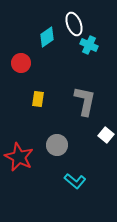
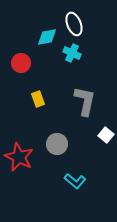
cyan diamond: rotated 25 degrees clockwise
cyan cross: moved 17 px left, 8 px down
yellow rectangle: rotated 28 degrees counterclockwise
gray circle: moved 1 px up
